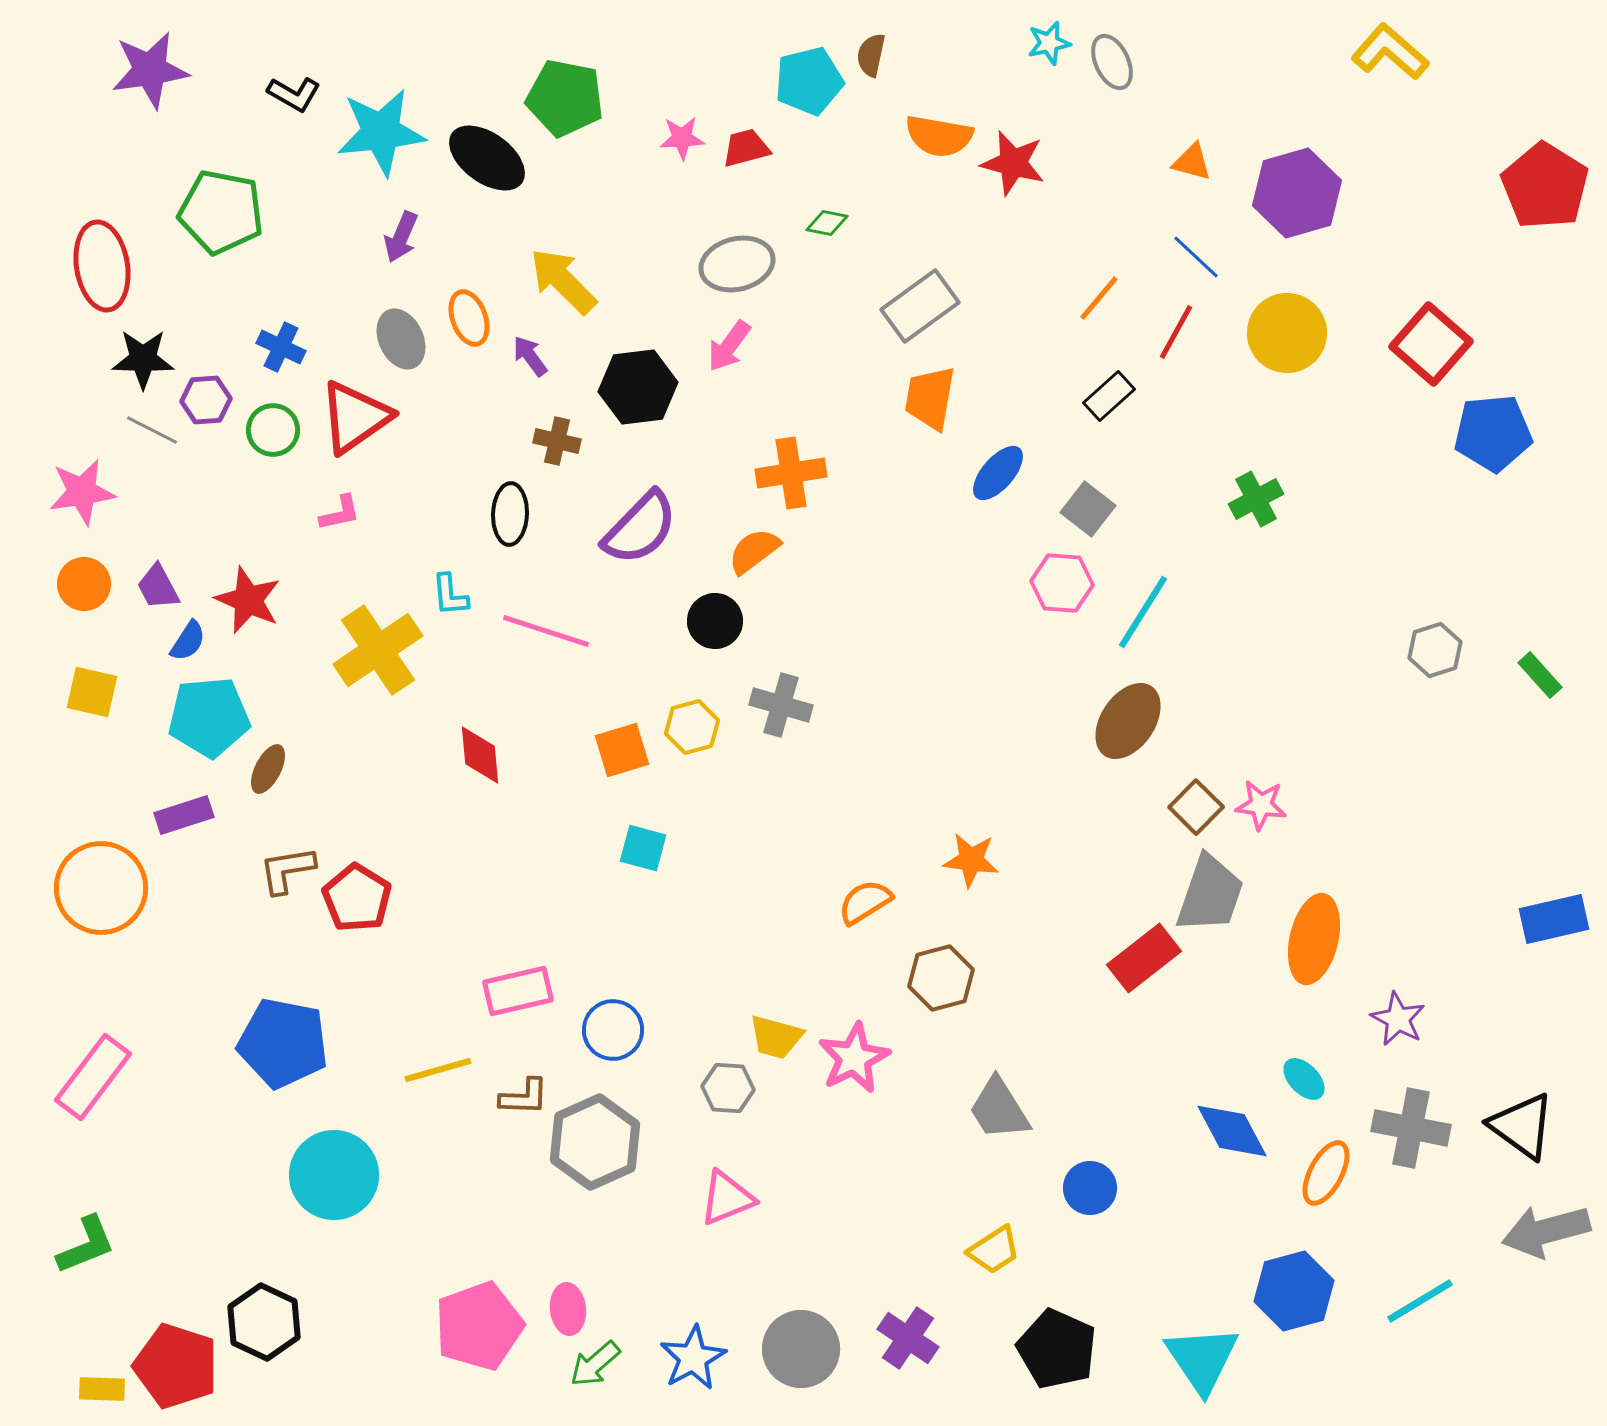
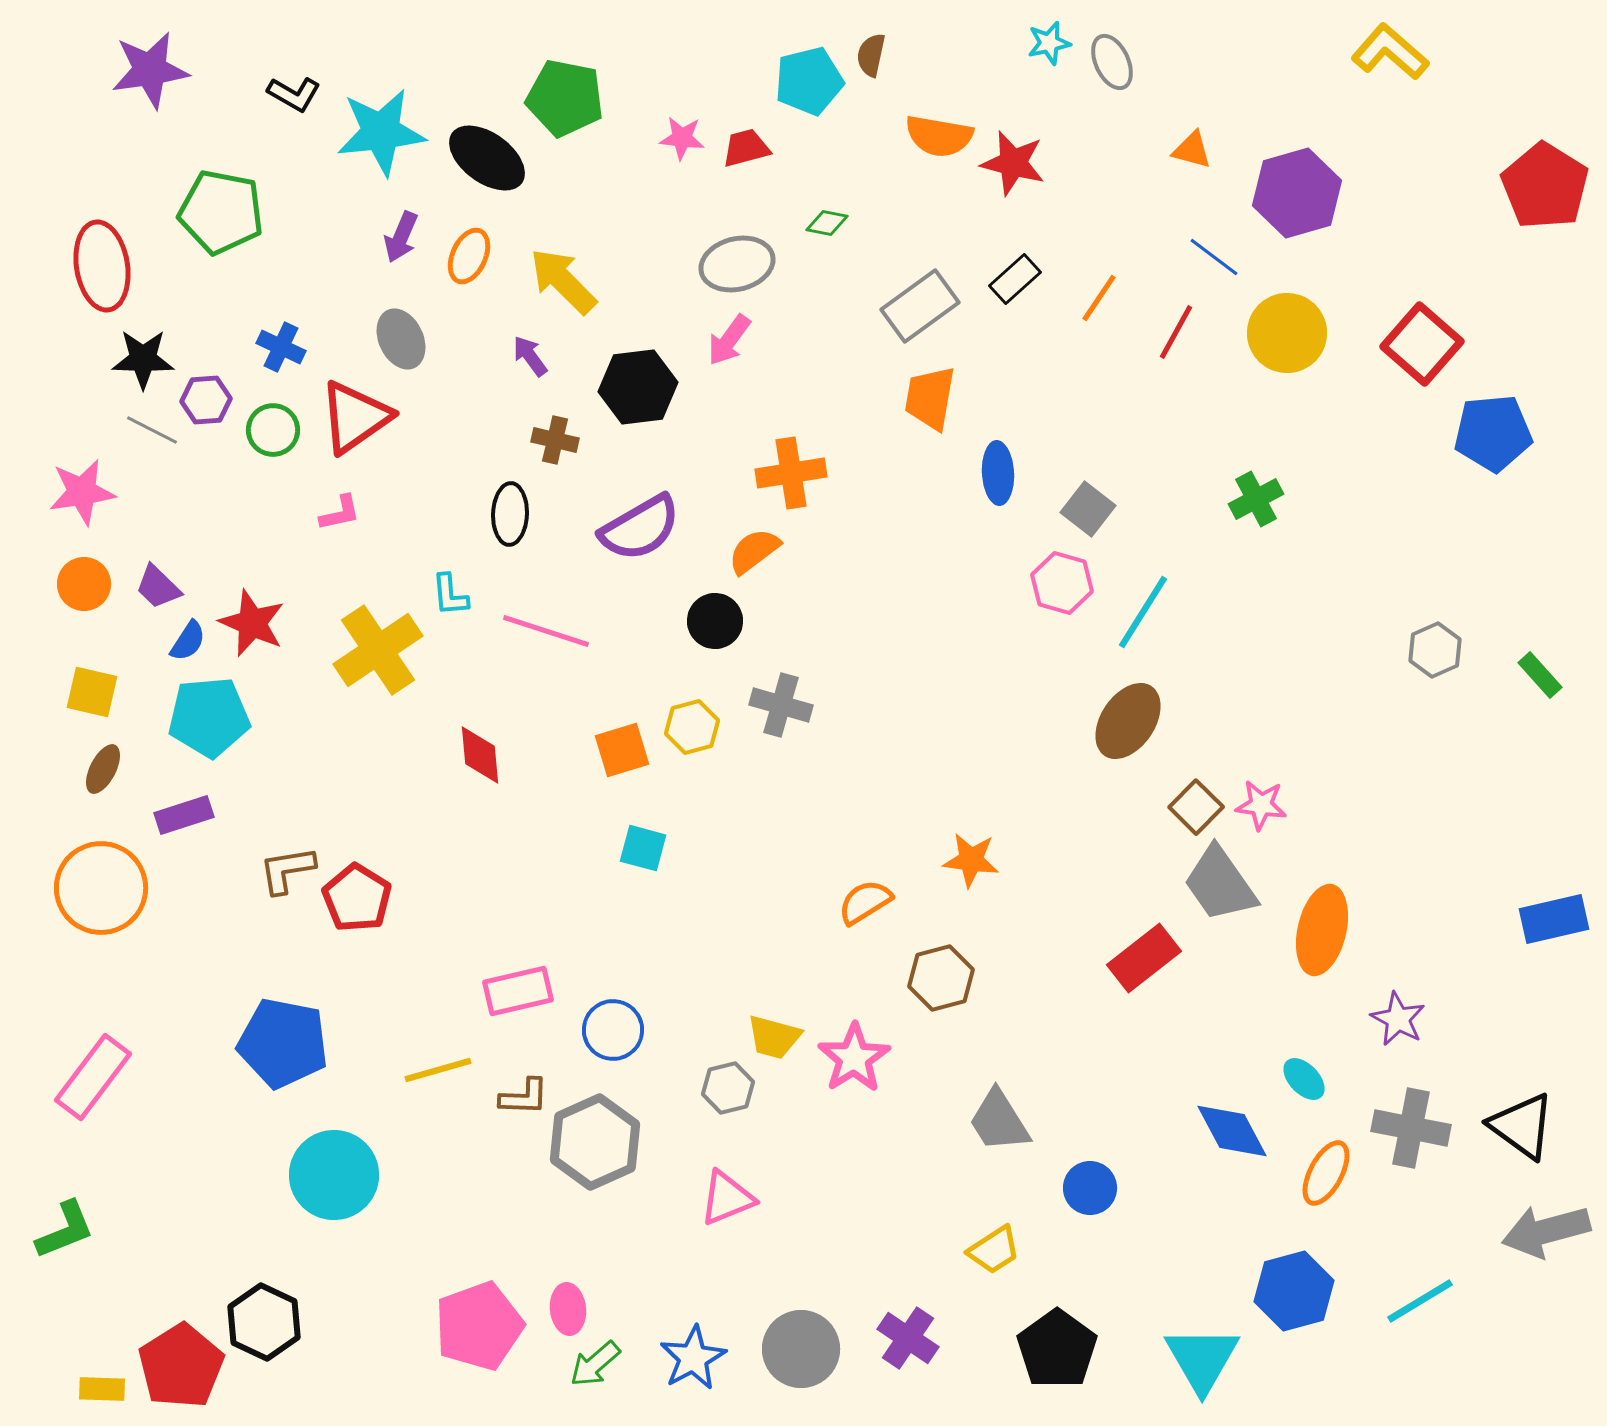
pink star at (682, 138): rotated 9 degrees clockwise
orange triangle at (1192, 162): moved 12 px up
blue line at (1196, 257): moved 18 px right; rotated 6 degrees counterclockwise
orange line at (1099, 298): rotated 6 degrees counterclockwise
orange ellipse at (469, 318): moved 62 px up; rotated 44 degrees clockwise
red square at (1431, 344): moved 9 px left
pink arrow at (729, 346): moved 6 px up
black rectangle at (1109, 396): moved 94 px left, 117 px up
brown cross at (557, 441): moved 2 px left, 1 px up
blue ellipse at (998, 473): rotated 44 degrees counterclockwise
purple semicircle at (640, 528): rotated 16 degrees clockwise
pink hexagon at (1062, 583): rotated 12 degrees clockwise
purple trapezoid at (158, 587): rotated 18 degrees counterclockwise
red star at (248, 600): moved 4 px right, 23 px down
gray hexagon at (1435, 650): rotated 6 degrees counterclockwise
brown ellipse at (268, 769): moved 165 px left
gray trapezoid at (1210, 894): moved 10 px right, 10 px up; rotated 126 degrees clockwise
orange ellipse at (1314, 939): moved 8 px right, 9 px up
yellow trapezoid at (776, 1037): moved 2 px left
pink star at (854, 1058): rotated 6 degrees counterclockwise
gray hexagon at (728, 1088): rotated 18 degrees counterclockwise
gray trapezoid at (999, 1109): moved 12 px down
green L-shape at (86, 1245): moved 21 px left, 15 px up
black pentagon at (1057, 1349): rotated 12 degrees clockwise
cyan triangle at (1202, 1359): rotated 4 degrees clockwise
red pentagon at (176, 1366): moved 5 px right; rotated 22 degrees clockwise
